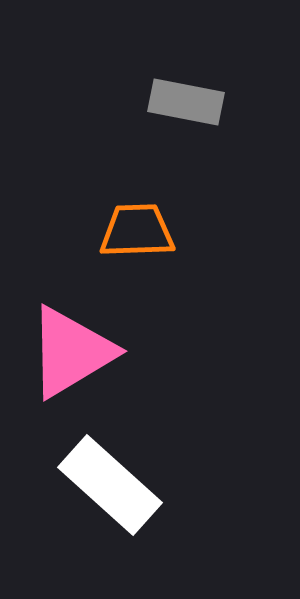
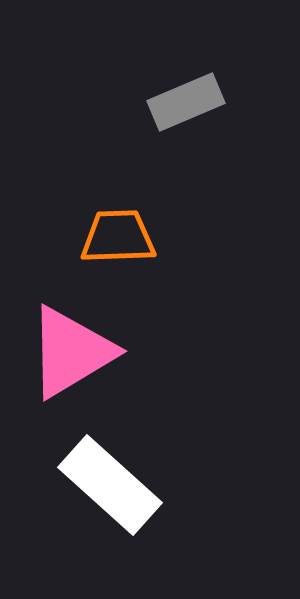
gray rectangle: rotated 34 degrees counterclockwise
orange trapezoid: moved 19 px left, 6 px down
